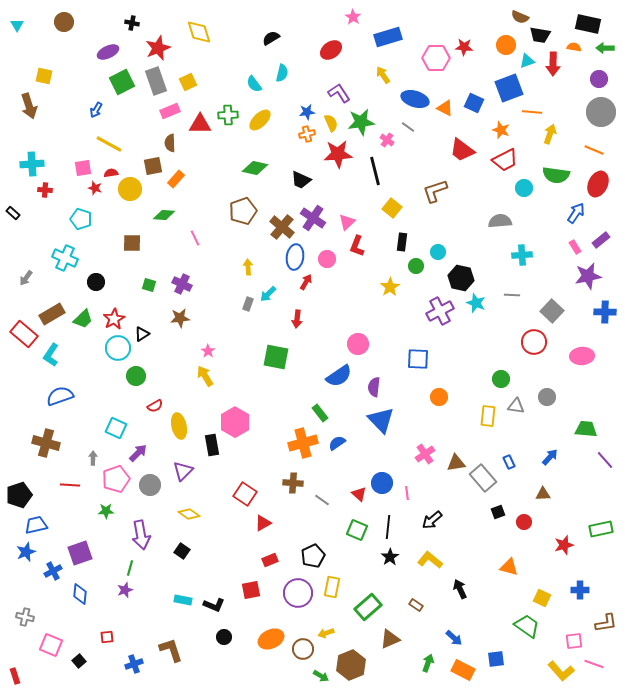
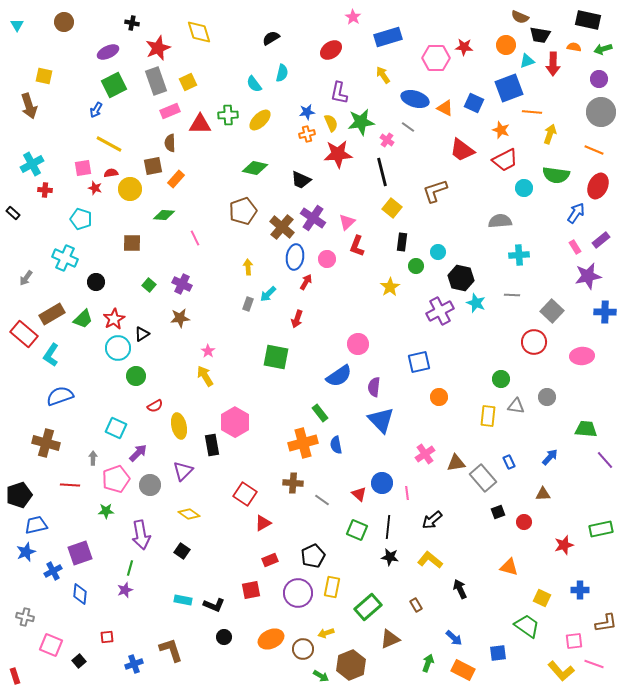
black rectangle at (588, 24): moved 4 px up
green arrow at (605, 48): moved 2 px left, 1 px down; rotated 18 degrees counterclockwise
green square at (122, 82): moved 8 px left, 3 px down
purple L-shape at (339, 93): rotated 135 degrees counterclockwise
cyan cross at (32, 164): rotated 25 degrees counterclockwise
black line at (375, 171): moved 7 px right, 1 px down
red ellipse at (598, 184): moved 2 px down
cyan cross at (522, 255): moved 3 px left
green square at (149, 285): rotated 24 degrees clockwise
red arrow at (297, 319): rotated 12 degrees clockwise
blue square at (418, 359): moved 1 px right, 3 px down; rotated 15 degrees counterclockwise
blue semicircle at (337, 443): moved 1 px left, 2 px down; rotated 66 degrees counterclockwise
black star at (390, 557): rotated 30 degrees counterclockwise
brown rectangle at (416, 605): rotated 24 degrees clockwise
blue square at (496, 659): moved 2 px right, 6 px up
